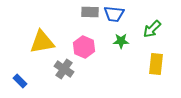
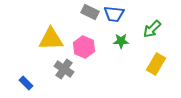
gray rectangle: rotated 24 degrees clockwise
yellow triangle: moved 9 px right, 3 px up; rotated 8 degrees clockwise
yellow rectangle: rotated 25 degrees clockwise
blue rectangle: moved 6 px right, 2 px down
